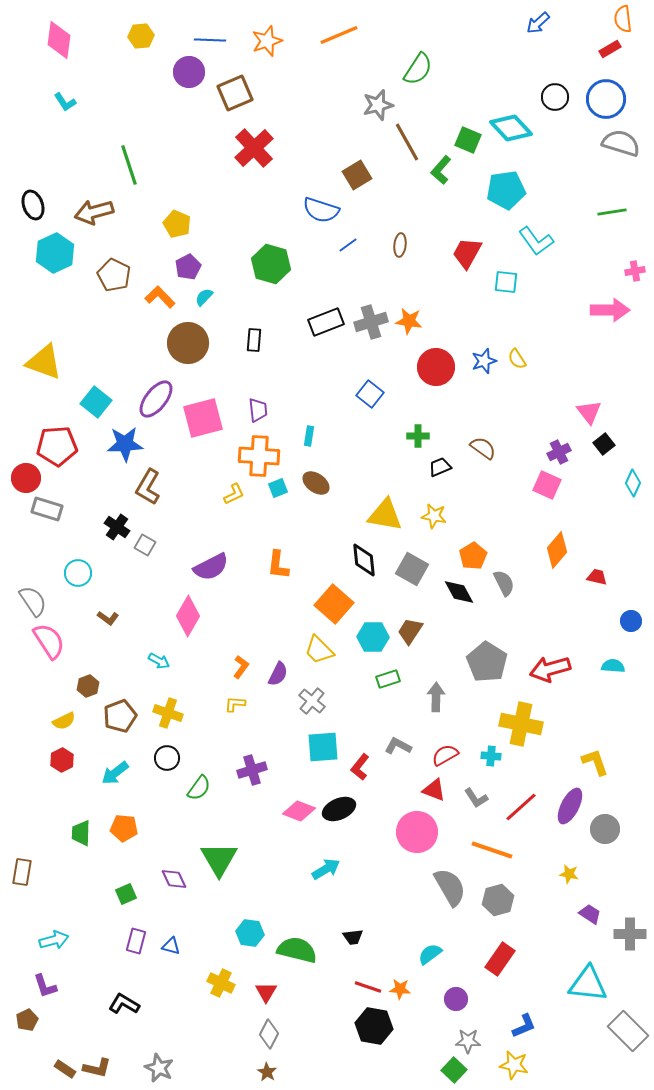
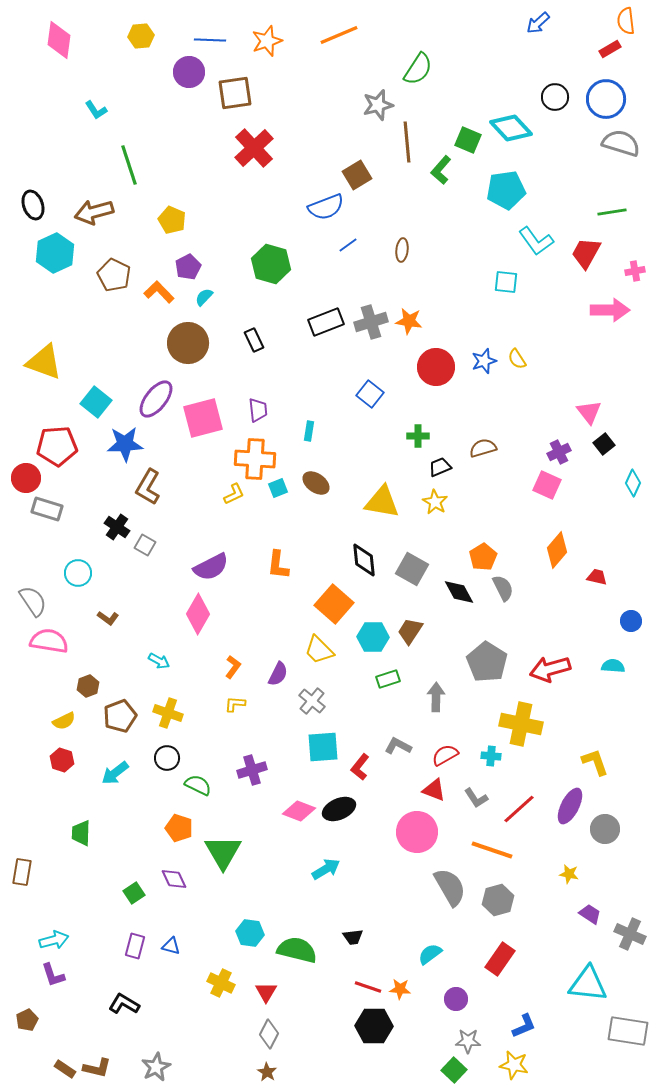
orange semicircle at (623, 19): moved 3 px right, 2 px down
brown square at (235, 93): rotated 15 degrees clockwise
cyan L-shape at (65, 102): moved 31 px right, 8 px down
brown line at (407, 142): rotated 24 degrees clockwise
blue semicircle at (321, 210): moved 5 px right, 3 px up; rotated 39 degrees counterclockwise
yellow pentagon at (177, 224): moved 5 px left, 4 px up
brown ellipse at (400, 245): moved 2 px right, 5 px down
red trapezoid at (467, 253): moved 119 px right
orange L-shape at (160, 297): moved 1 px left, 5 px up
black rectangle at (254, 340): rotated 30 degrees counterclockwise
cyan rectangle at (309, 436): moved 5 px up
brown semicircle at (483, 448): rotated 52 degrees counterclockwise
orange cross at (259, 456): moved 4 px left, 3 px down
yellow triangle at (385, 515): moved 3 px left, 13 px up
yellow star at (434, 516): moved 1 px right, 14 px up; rotated 20 degrees clockwise
orange pentagon at (473, 556): moved 10 px right, 1 px down
gray semicircle at (504, 583): moved 1 px left, 5 px down
pink diamond at (188, 616): moved 10 px right, 2 px up
pink semicircle at (49, 641): rotated 48 degrees counterclockwise
orange L-shape at (241, 667): moved 8 px left
red hexagon at (62, 760): rotated 15 degrees counterclockwise
green semicircle at (199, 788): moved 1 px left, 3 px up; rotated 100 degrees counterclockwise
red line at (521, 807): moved 2 px left, 2 px down
orange pentagon at (124, 828): moved 55 px right; rotated 12 degrees clockwise
green triangle at (219, 859): moved 4 px right, 7 px up
green square at (126, 894): moved 8 px right, 1 px up; rotated 10 degrees counterclockwise
gray cross at (630, 934): rotated 24 degrees clockwise
purple rectangle at (136, 941): moved 1 px left, 5 px down
purple L-shape at (45, 986): moved 8 px right, 11 px up
black hexagon at (374, 1026): rotated 9 degrees counterclockwise
gray rectangle at (628, 1031): rotated 36 degrees counterclockwise
gray star at (159, 1068): moved 3 px left, 1 px up; rotated 20 degrees clockwise
